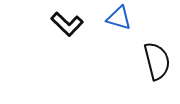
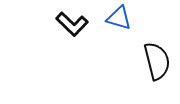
black L-shape: moved 5 px right
